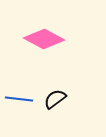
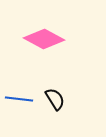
black semicircle: rotated 95 degrees clockwise
